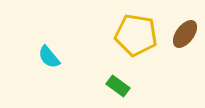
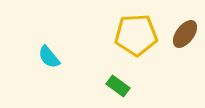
yellow pentagon: rotated 12 degrees counterclockwise
